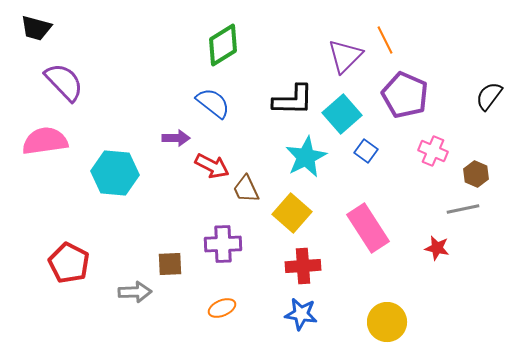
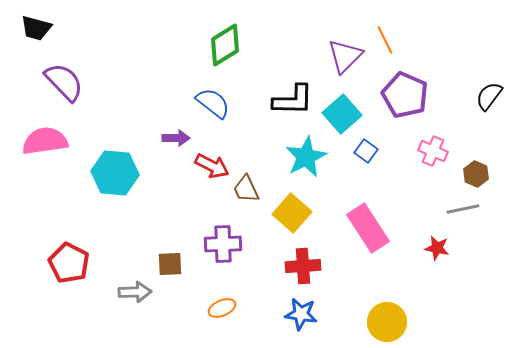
green diamond: moved 2 px right
